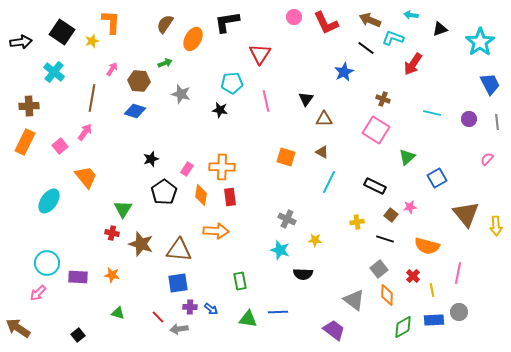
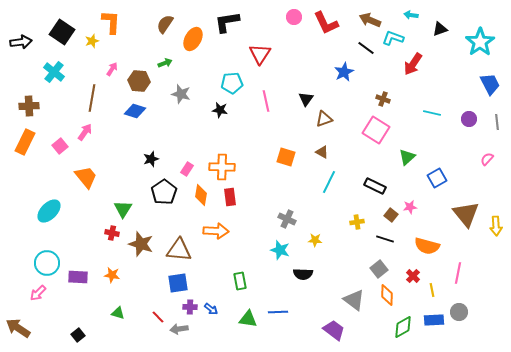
brown triangle at (324, 119): rotated 18 degrees counterclockwise
cyan ellipse at (49, 201): moved 10 px down; rotated 10 degrees clockwise
